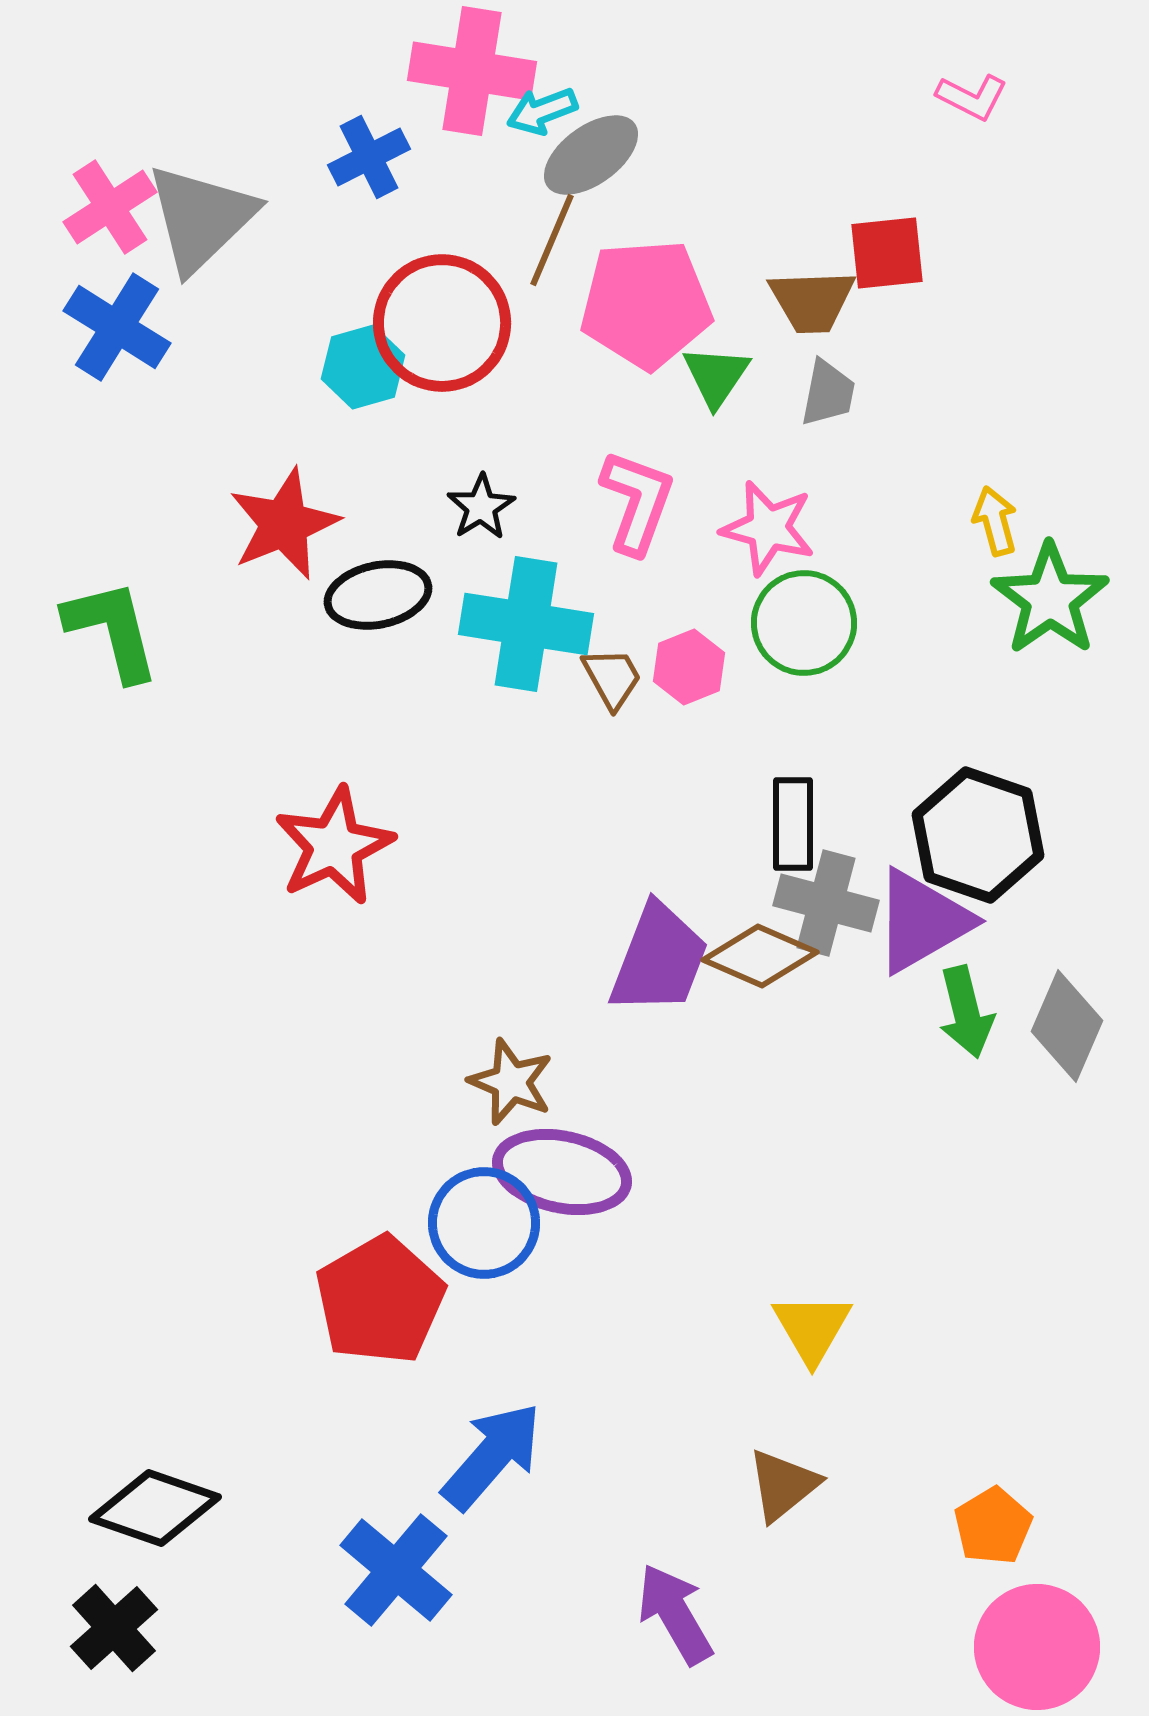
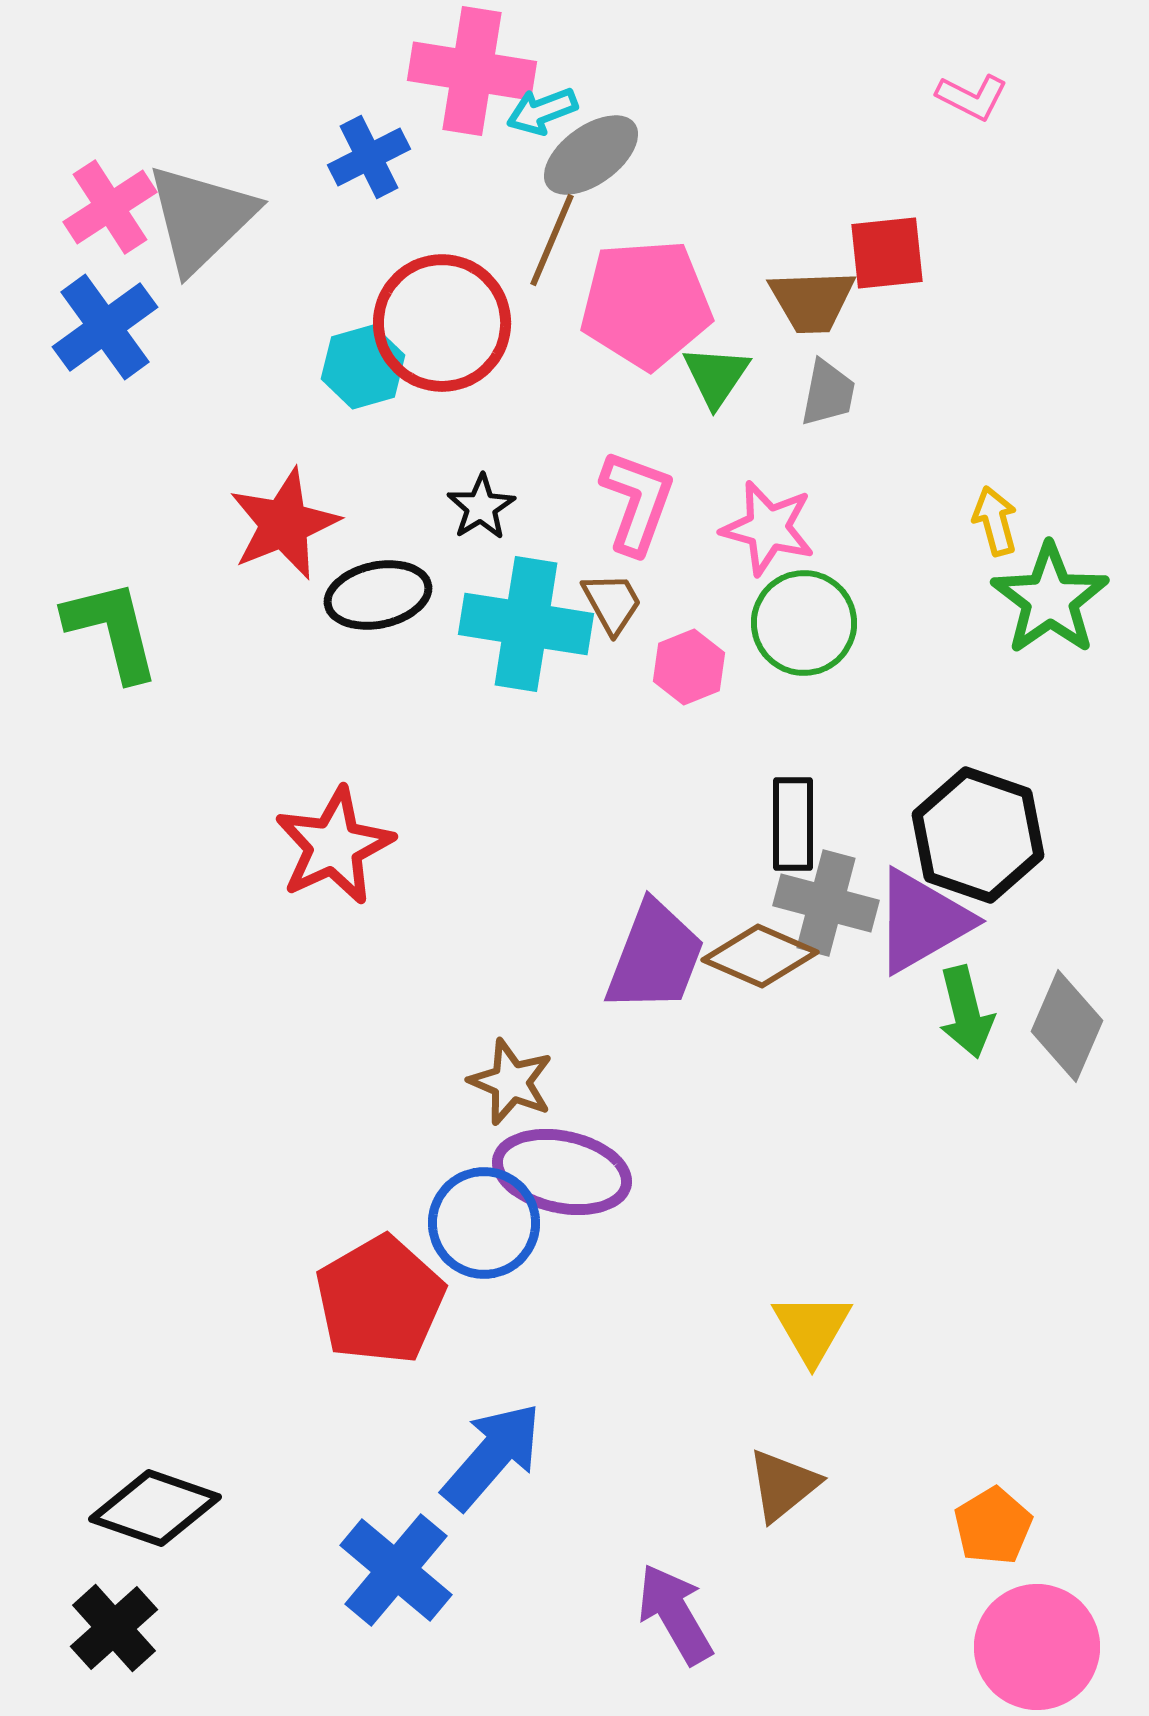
blue cross at (117, 327): moved 12 px left; rotated 22 degrees clockwise
brown trapezoid at (612, 678): moved 75 px up
purple trapezoid at (659, 959): moved 4 px left, 2 px up
